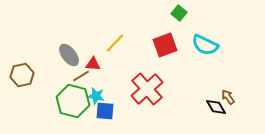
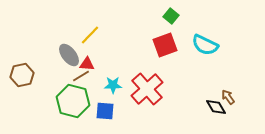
green square: moved 8 px left, 3 px down
yellow line: moved 25 px left, 8 px up
red triangle: moved 6 px left
cyan star: moved 17 px right, 11 px up; rotated 12 degrees counterclockwise
